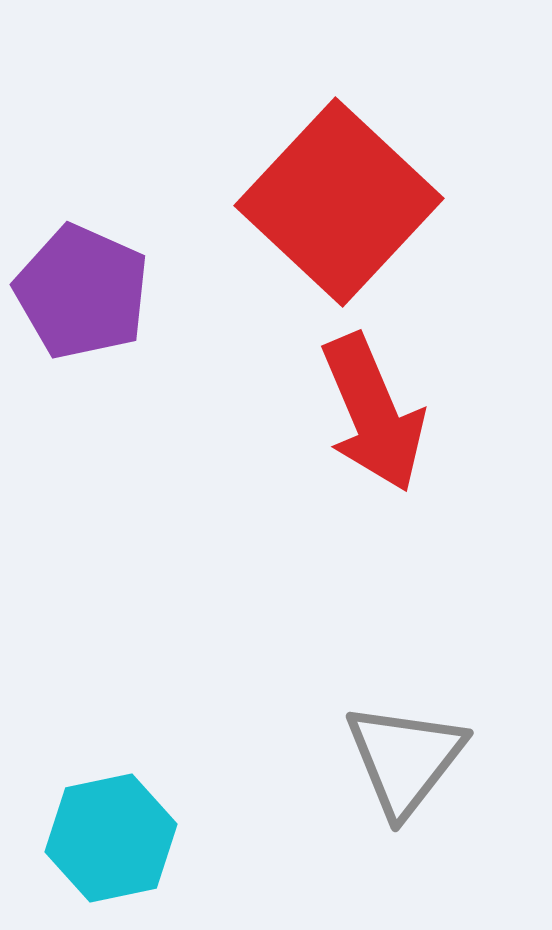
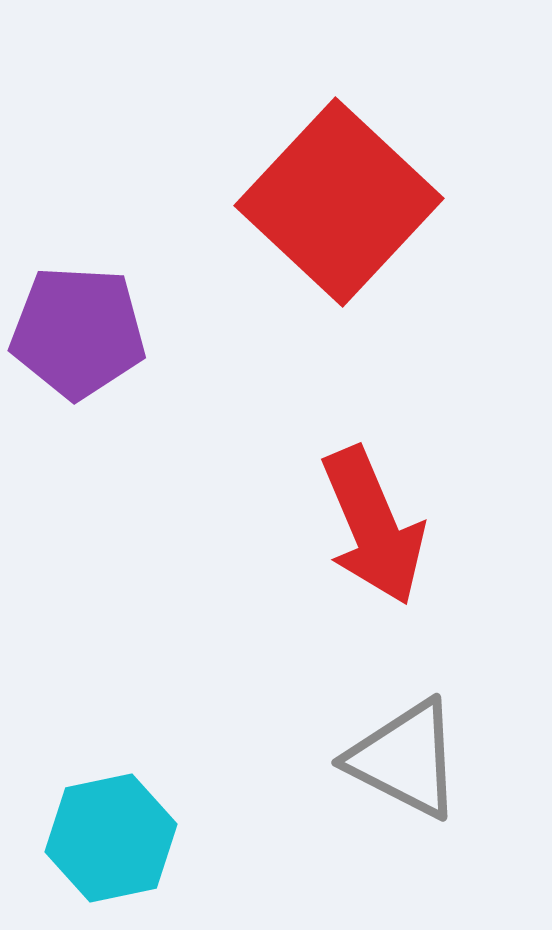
purple pentagon: moved 4 px left, 40 px down; rotated 21 degrees counterclockwise
red arrow: moved 113 px down
gray triangle: rotated 41 degrees counterclockwise
